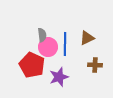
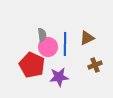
brown cross: rotated 24 degrees counterclockwise
purple star: rotated 12 degrees clockwise
